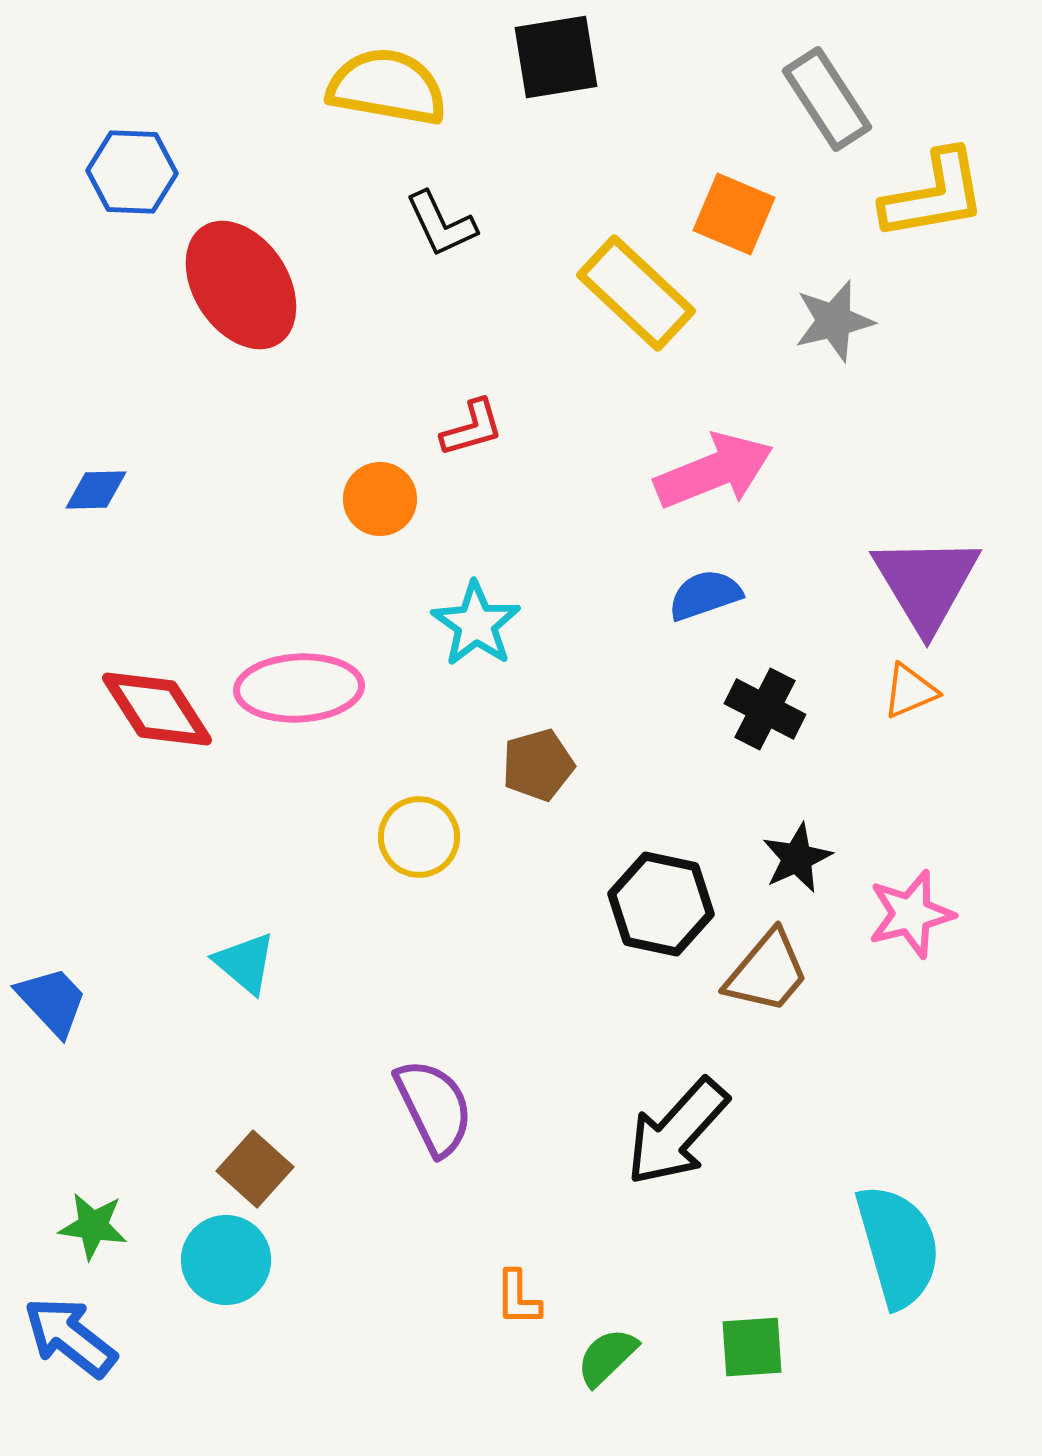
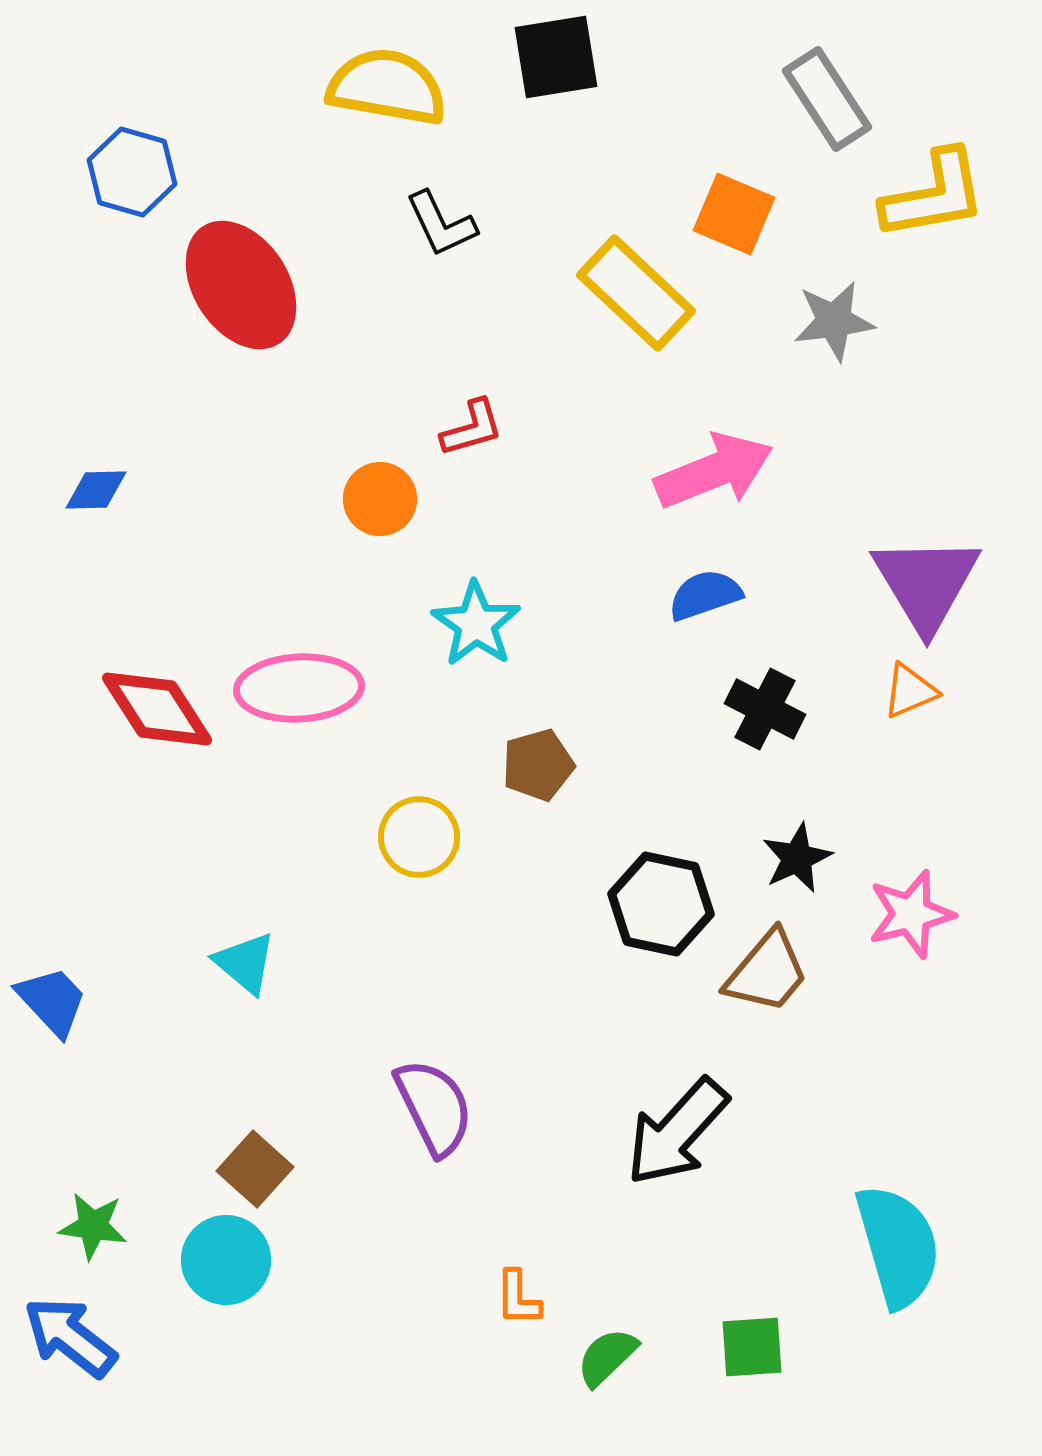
blue hexagon: rotated 14 degrees clockwise
gray star: rotated 6 degrees clockwise
